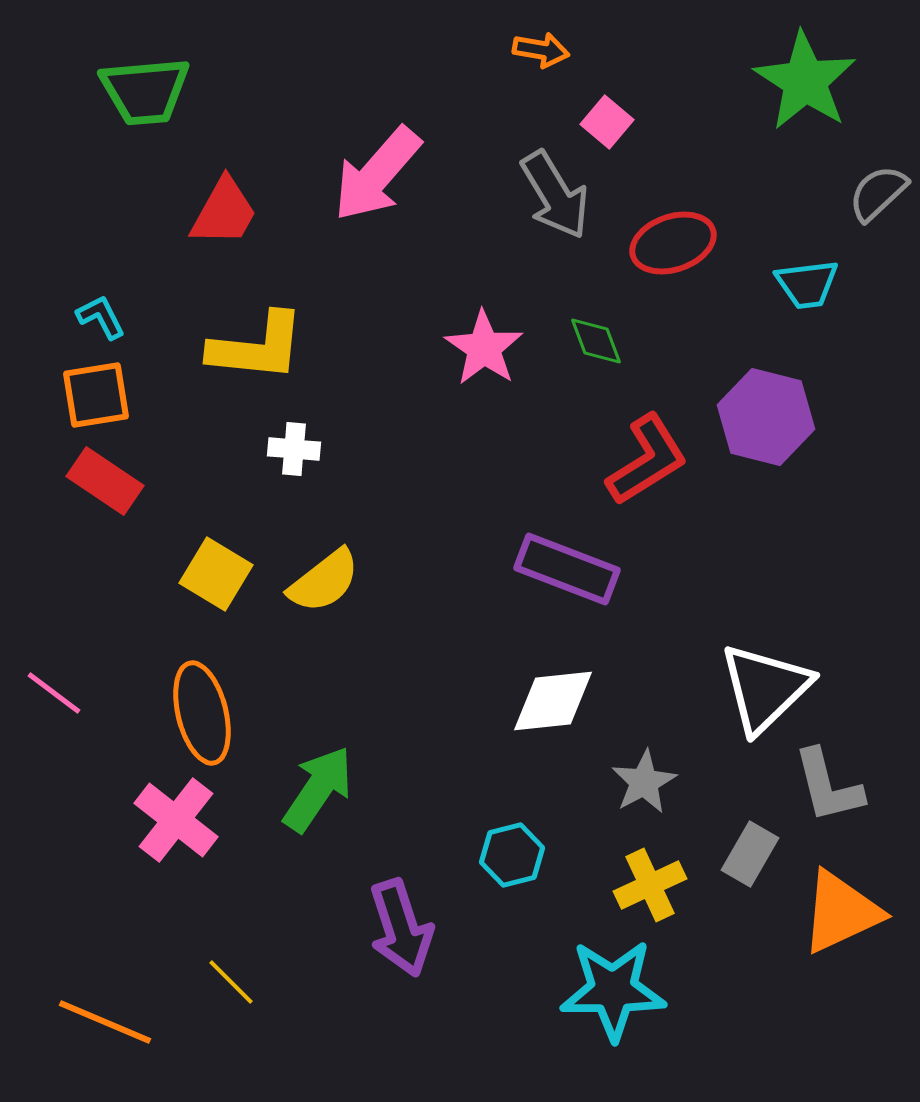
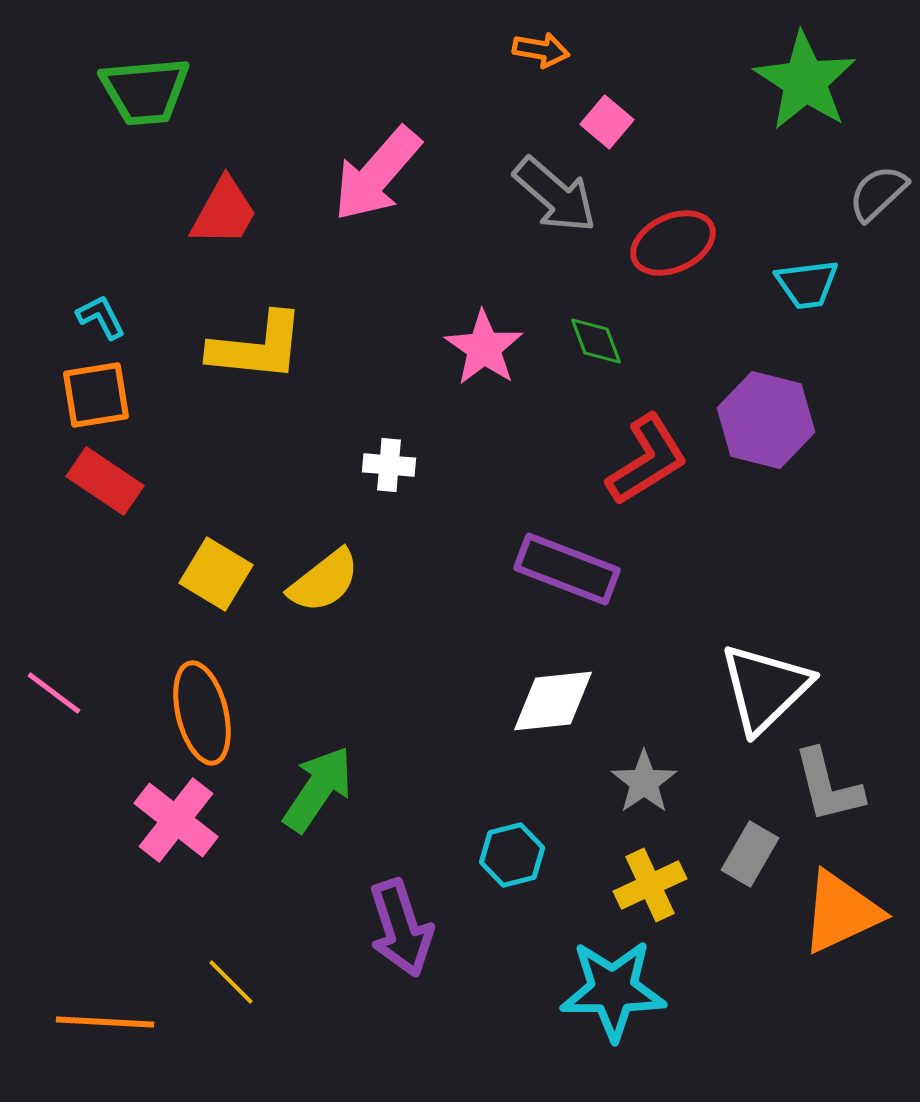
gray arrow: rotated 18 degrees counterclockwise
red ellipse: rotated 6 degrees counterclockwise
purple hexagon: moved 3 px down
white cross: moved 95 px right, 16 px down
gray star: rotated 6 degrees counterclockwise
orange line: rotated 20 degrees counterclockwise
